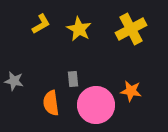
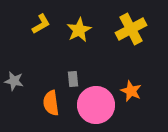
yellow star: moved 1 px down; rotated 15 degrees clockwise
orange star: rotated 15 degrees clockwise
